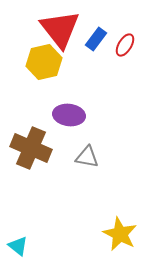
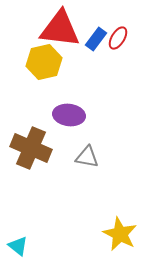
red triangle: rotated 45 degrees counterclockwise
red ellipse: moved 7 px left, 7 px up
